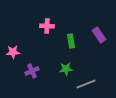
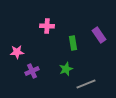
green rectangle: moved 2 px right, 2 px down
pink star: moved 4 px right
green star: rotated 16 degrees counterclockwise
